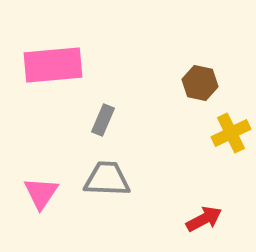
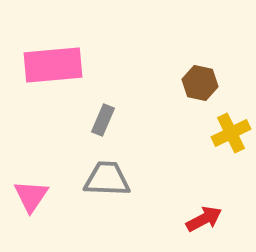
pink triangle: moved 10 px left, 3 px down
